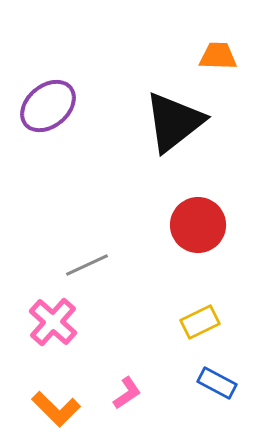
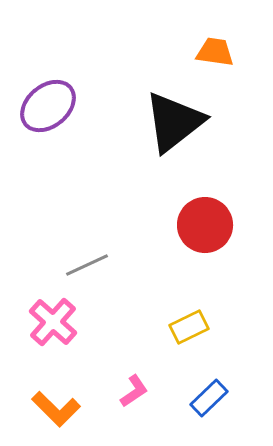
orange trapezoid: moved 3 px left, 4 px up; rotated 6 degrees clockwise
red circle: moved 7 px right
yellow rectangle: moved 11 px left, 5 px down
blue rectangle: moved 8 px left, 15 px down; rotated 72 degrees counterclockwise
pink L-shape: moved 7 px right, 2 px up
